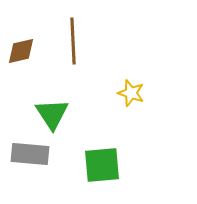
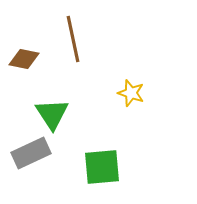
brown line: moved 2 px up; rotated 9 degrees counterclockwise
brown diamond: moved 3 px right, 8 px down; rotated 24 degrees clockwise
gray rectangle: moved 1 px right, 1 px up; rotated 30 degrees counterclockwise
green square: moved 2 px down
